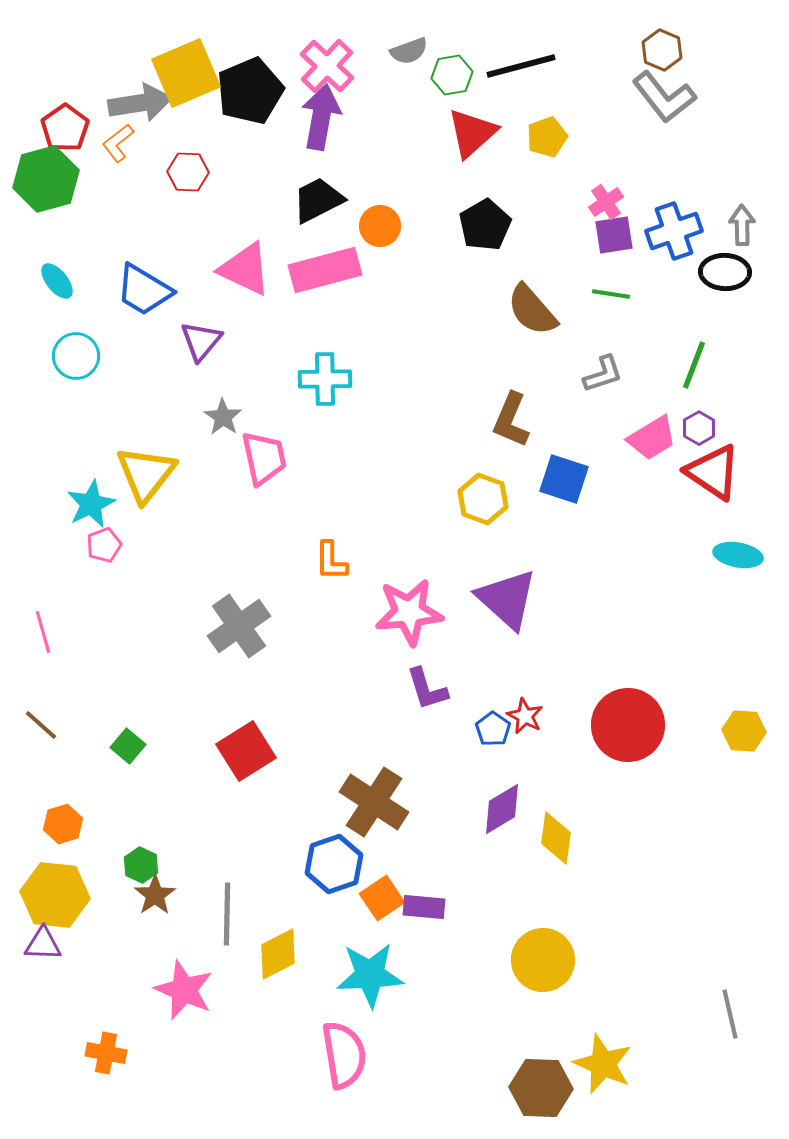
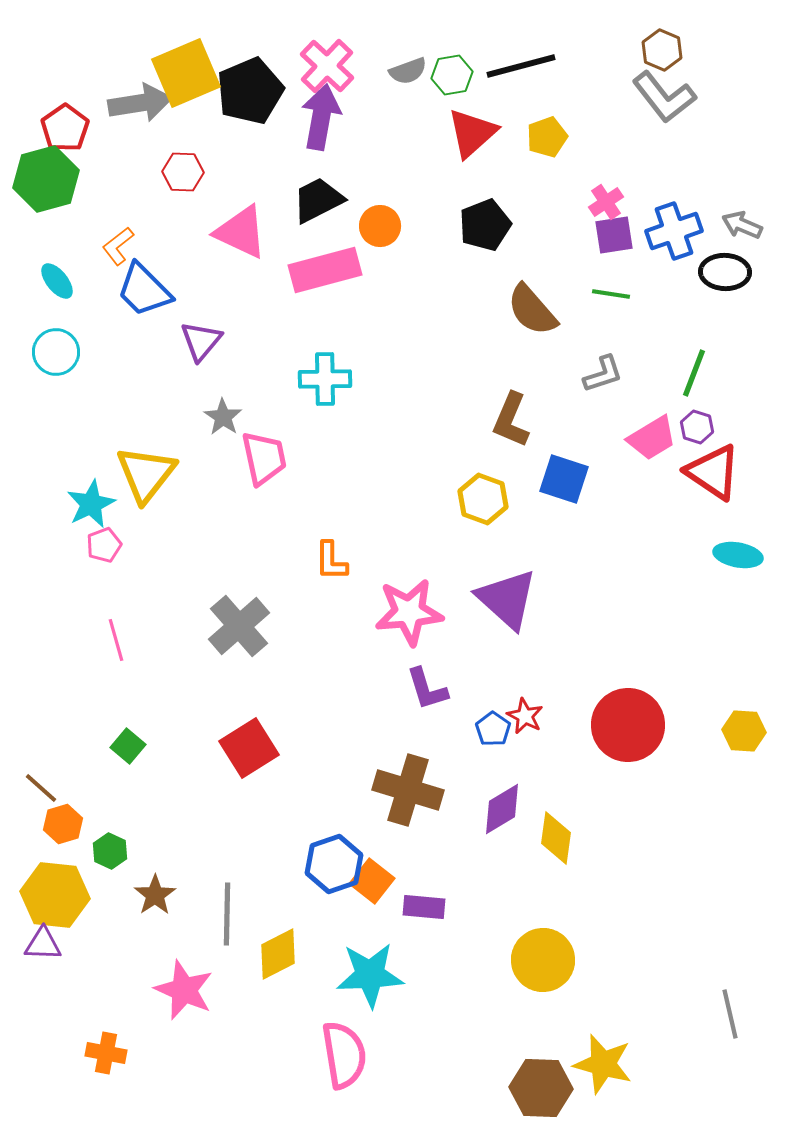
gray semicircle at (409, 51): moved 1 px left, 20 px down
orange L-shape at (118, 143): moved 103 px down
red hexagon at (188, 172): moved 5 px left
black pentagon at (485, 225): rotated 9 degrees clockwise
gray arrow at (742, 225): rotated 66 degrees counterclockwise
pink triangle at (245, 269): moved 4 px left, 37 px up
blue trapezoid at (144, 290): rotated 14 degrees clockwise
cyan circle at (76, 356): moved 20 px left, 4 px up
green line at (694, 365): moved 8 px down
purple hexagon at (699, 428): moved 2 px left, 1 px up; rotated 12 degrees counterclockwise
gray cross at (239, 626): rotated 6 degrees counterclockwise
pink line at (43, 632): moved 73 px right, 8 px down
brown line at (41, 725): moved 63 px down
red square at (246, 751): moved 3 px right, 3 px up
brown cross at (374, 802): moved 34 px right, 12 px up; rotated 16 degrees counterclockwise
green hexagon at (141, 865): moved 31 px left, 14 px up
orange square at (382, 898): moved 10 px left, 17 px up; rotated 18 degrees counterclockwise
yellow star at (603, 1064): rotated 8 degrees counterclockwise
